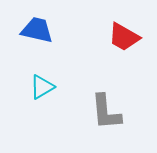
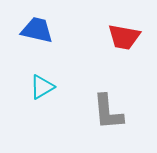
red trapezoid: rotated 20 degrees counterclockwise
gray L-shape: moved 2 px right
